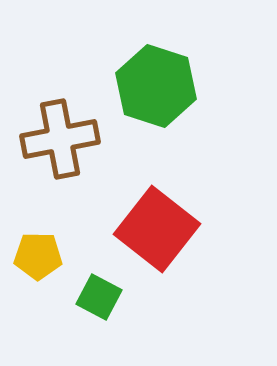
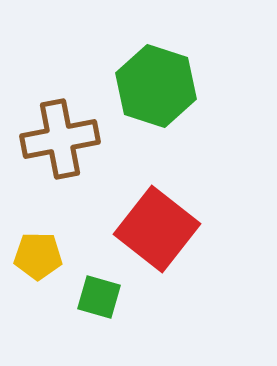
green square: rotated 12 degrees counterclockwise
